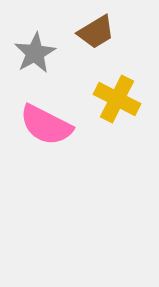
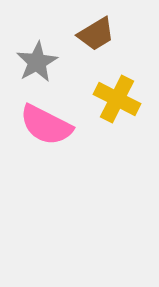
brown trapezoid: moved 2 px down
gray star: moved 2 px right, 9 px down
